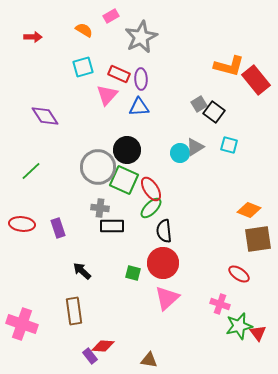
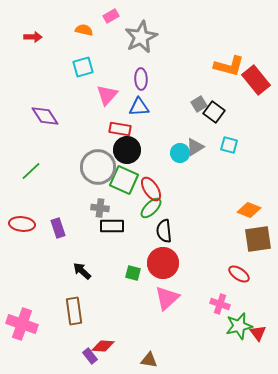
orange semicircle at (84, 30): rotated 18 degrees counterclockwise
red rectangle at (119, 74): moved 1 px right, 55 px down; rotated 15 degrees counterclockwise
